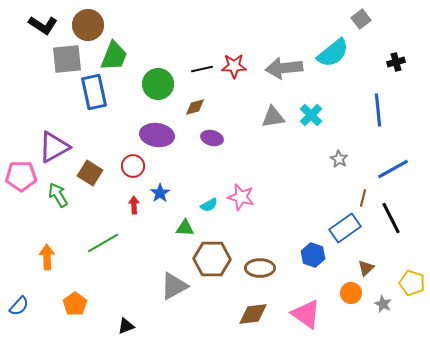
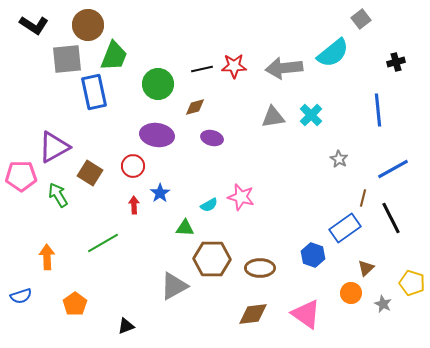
black L-shape at (43, 25): moved 9 px left
blue semicircle at (19, 306): moved 2 px right, 10 px up; rotated 30 degrees clockwise
